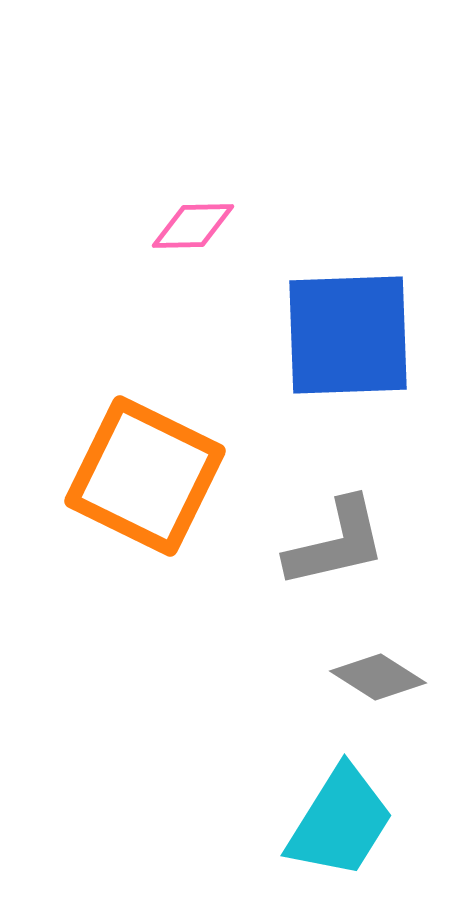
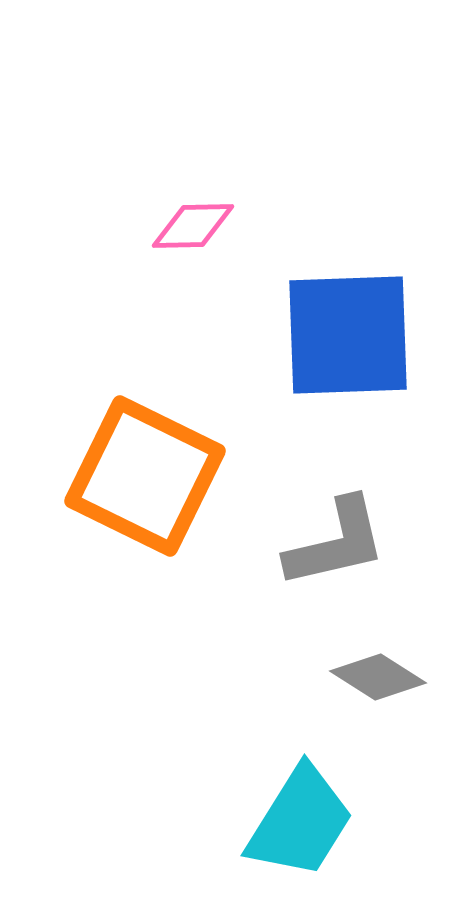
cyan trapezoid: moved 40 px left
